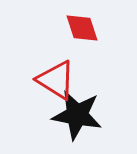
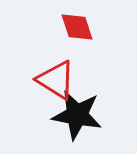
red diamond: moved 5 px left, 1 px up
